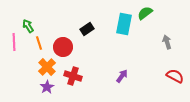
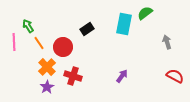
orange line: rotated 16 degrees counterclockwise
